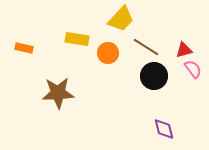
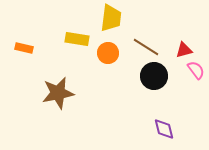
yellow trapezoid: moved 10 px left, 1 px up; rotated 36 degrees counterclockwise
pink semicircle: moved 3 px right, 1 px down
brown star: rotated 8 degrees counterclockwise
